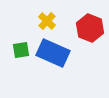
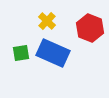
green square: moved 3 px down
